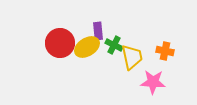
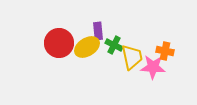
red circle: moved 1 px left
pink star: moved 15 px up
